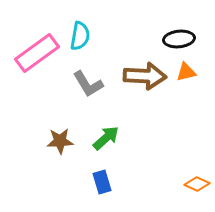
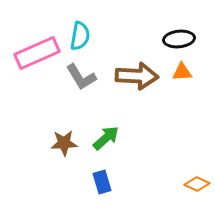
pink rectangle: rotated 12 degrees clockwise
orange triangle: moved 4 px left; rotated 10 degrees clockwise
brown arrow: moved 8 px left
gray L-shape: moved 7 px left, 7 px up
brown star: moved 4 px right, 2 px down
